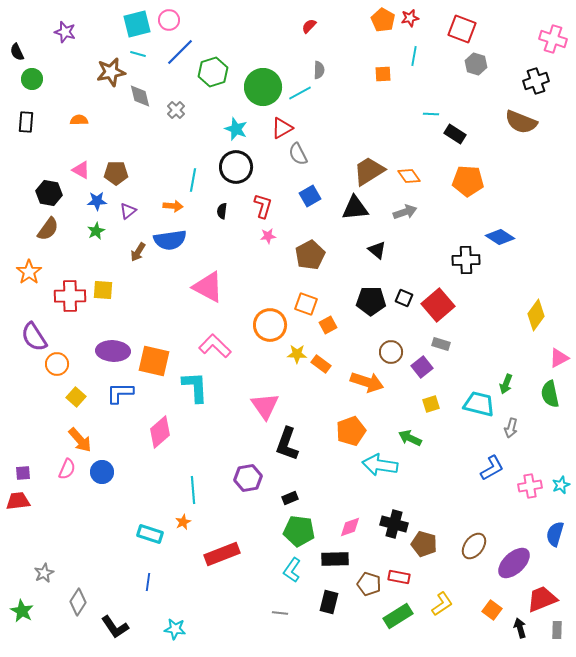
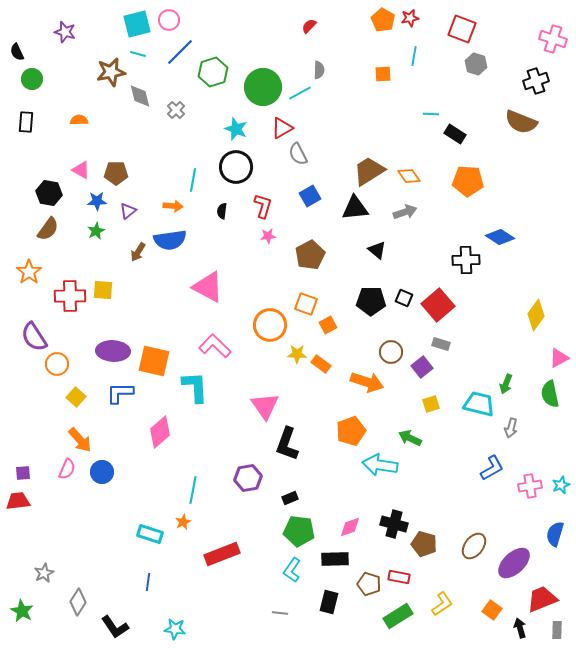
cyan line at (193, 490): rotated 16 degrees clockwise
